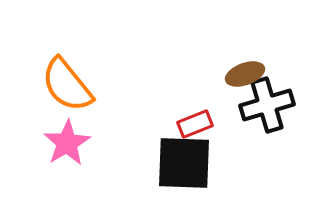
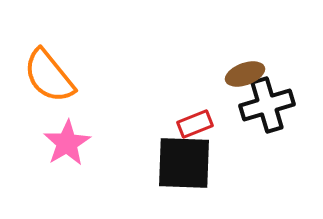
orange semicircle: moved 18 px left, 9 px up
